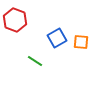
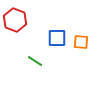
blue square: rotated 30 degrees clockwise
